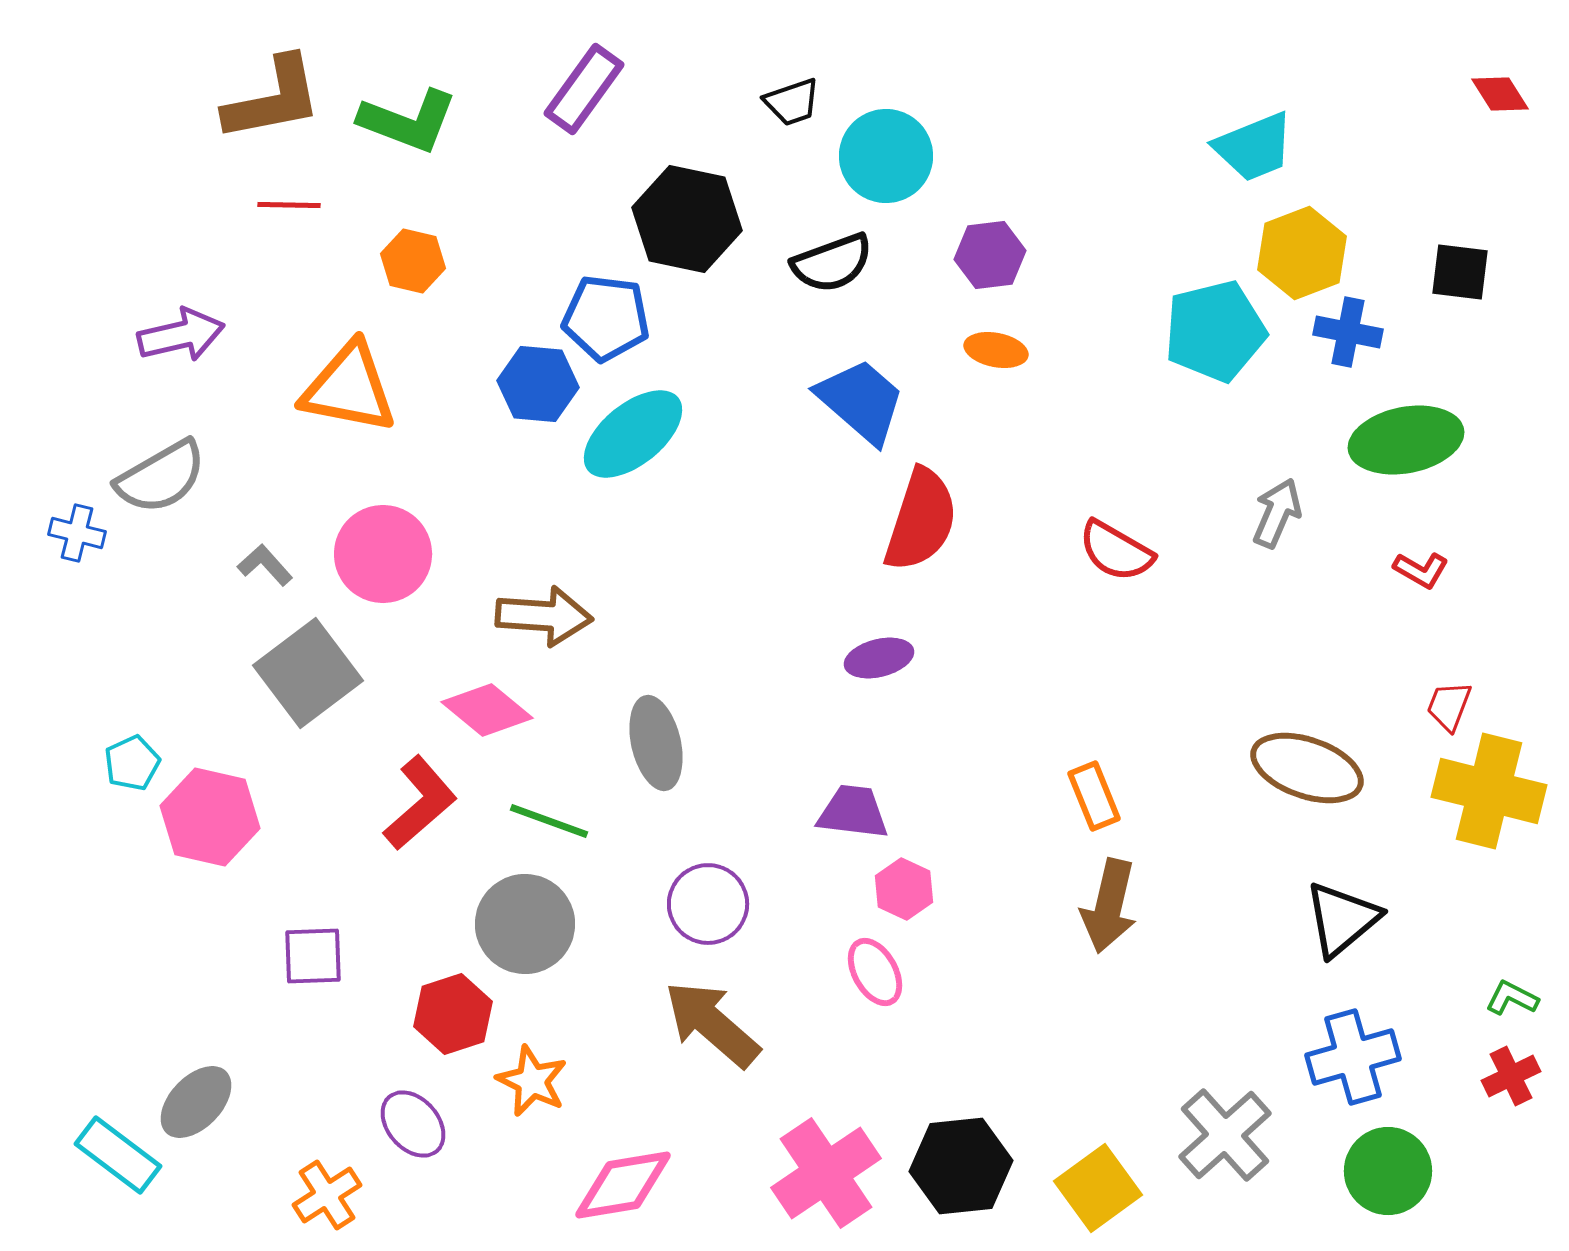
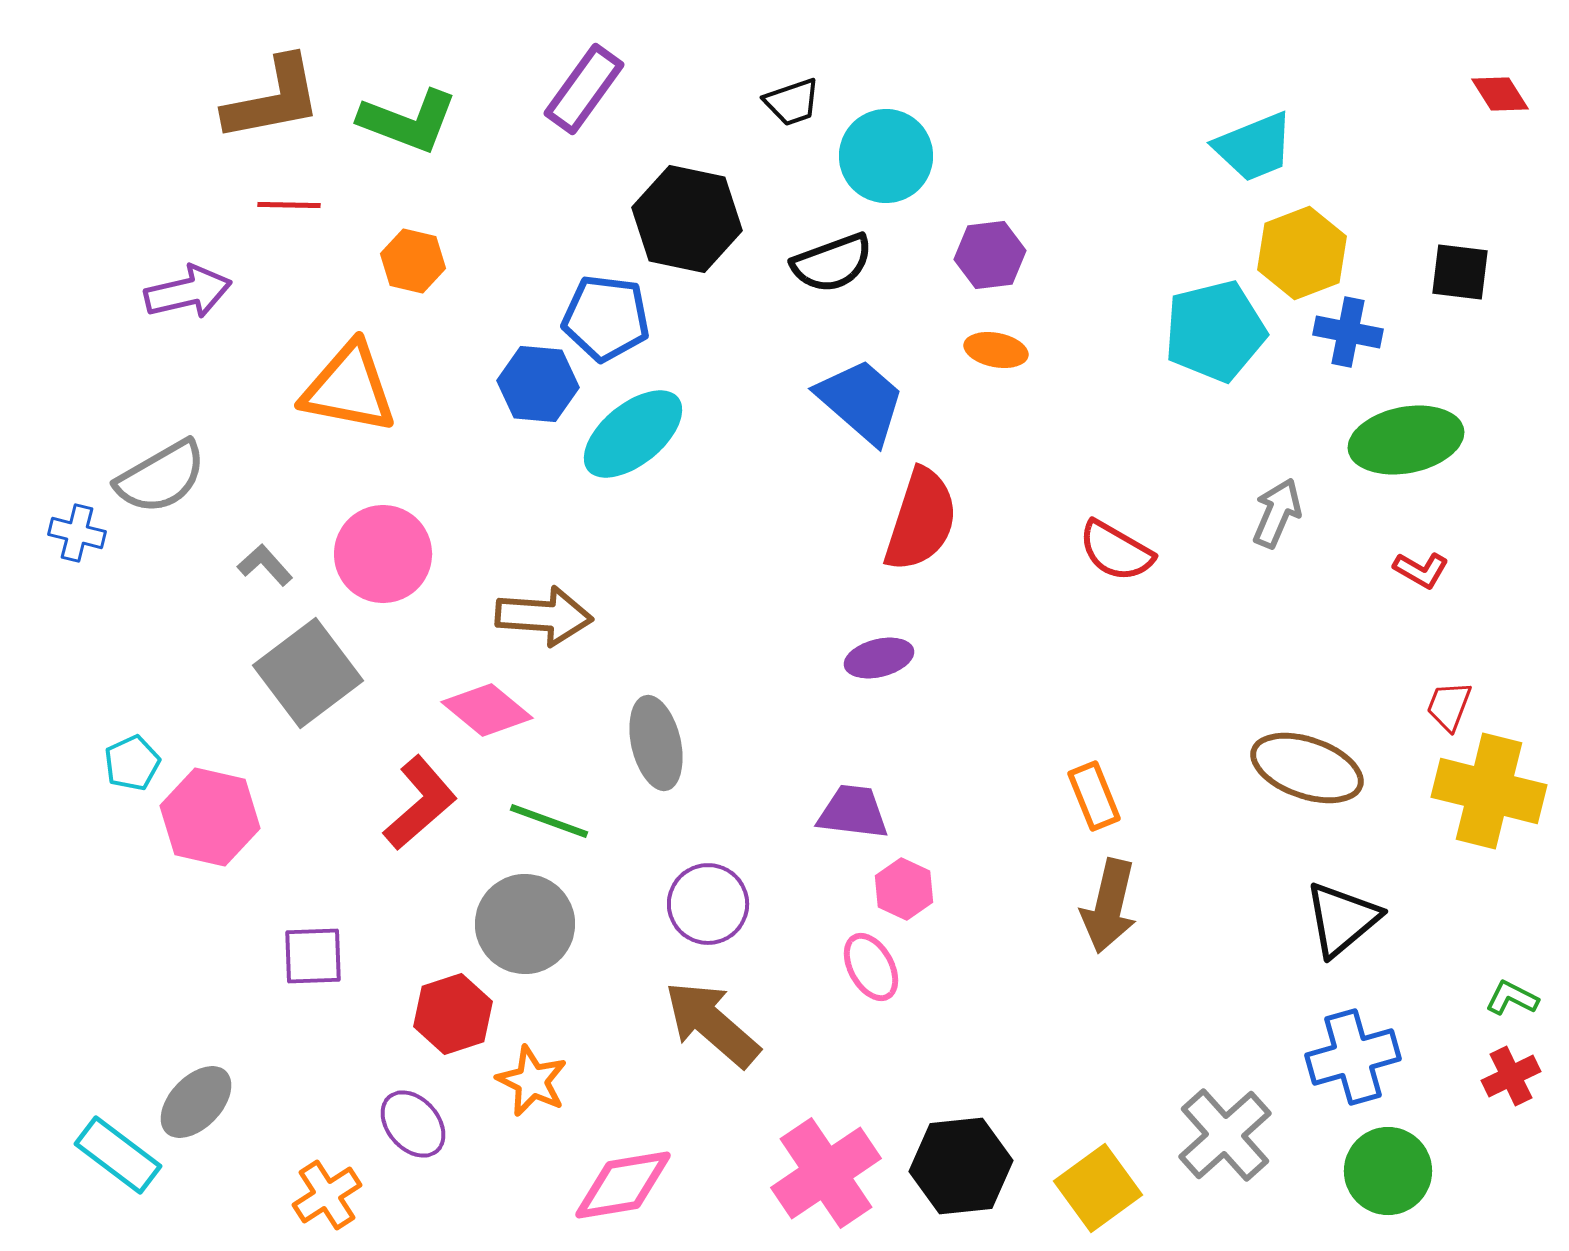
purple arrow at (181, 335): moved 7 px right, 43 px up
pink ellipse at (875, 972): moved 4 px left, 5 px up
